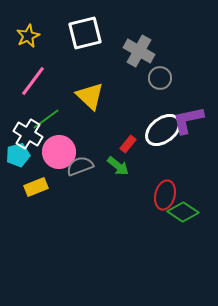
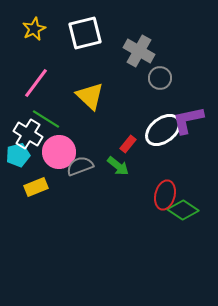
yellow star: moved 6 px right, 7 px up
pink line: moved 3 px right, 2 px down
green line: rotated 68 degrees clockwise
green diamond: moved 2 px up
